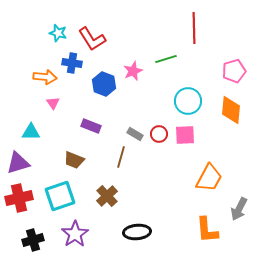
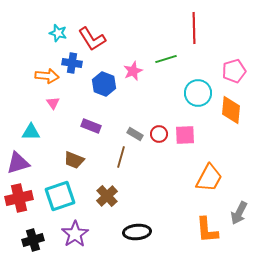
orange arrow: moved 2 px right, 1 px up
cyan circle: moved 10 px right, 8 px up
gray arrow: moved 4 px down
